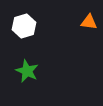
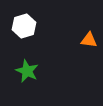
orange triangle: moved 18 px down
